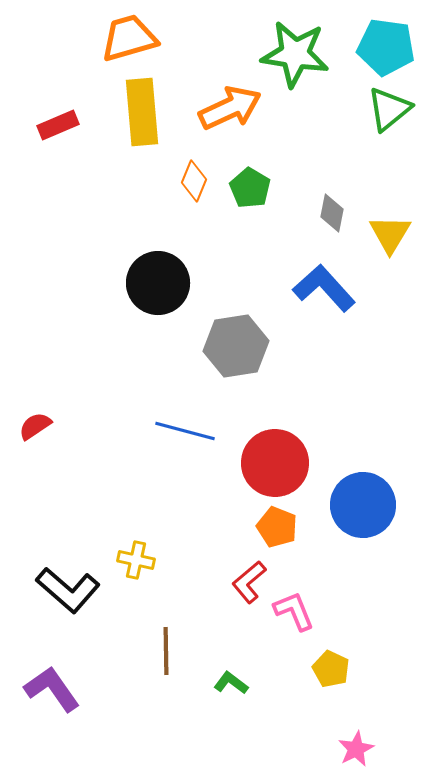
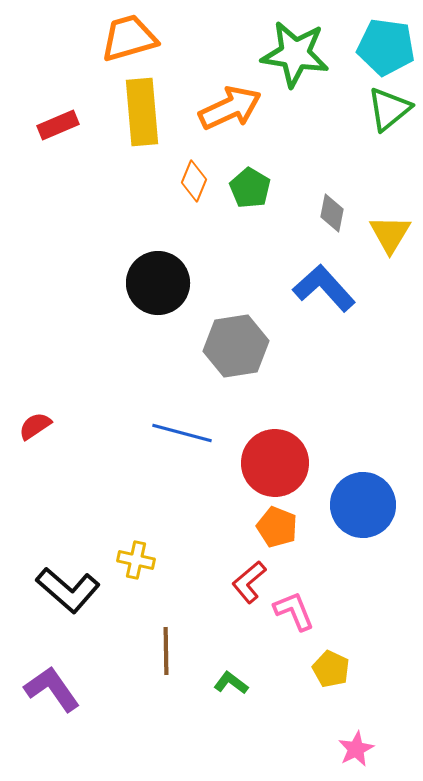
blue line: moved 3 px left, 2 px down
